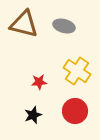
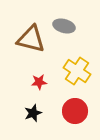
brown triangle: moved 7 px right, 15 px down
black star: moved 2 px up
